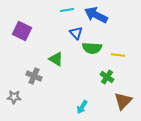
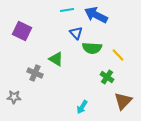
yellow line: rotated 40 degrees clockwise
gray cross: moved 1 px right, 3 px up
